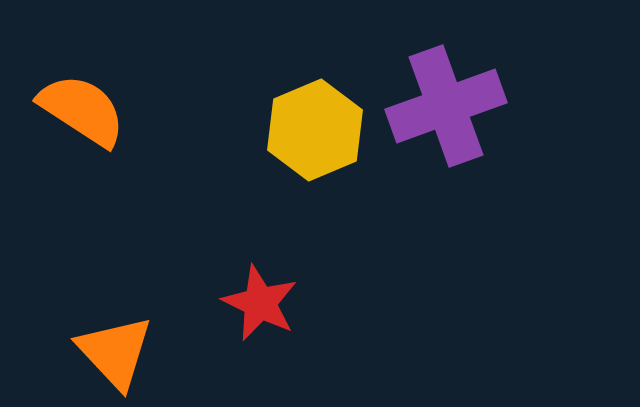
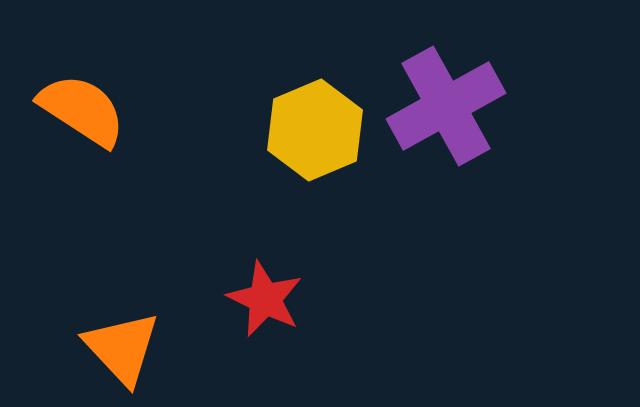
purple cross: rotated 9 degrees counterclockwise
red star: moved 5 px right, 4 px up
orange triangle: moved 7 px right, 4 px up
